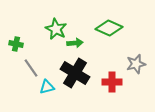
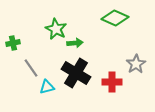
green diamond: moved 6 px right, 10 px up
green cross: moved 3 px left, 1 px up; rotated 24 degrees counterclockwise
gray star: rotated 18 degrees counterclockwise
black cross: moved 1 px right
